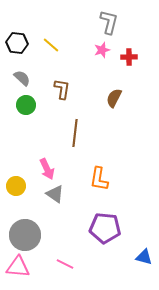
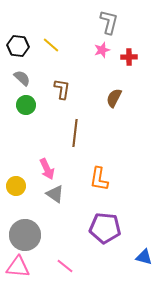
black hexagon: moved 1 px right, 3 px down
pink line: moved 2 px down; rotated 12 degrees clockwise
